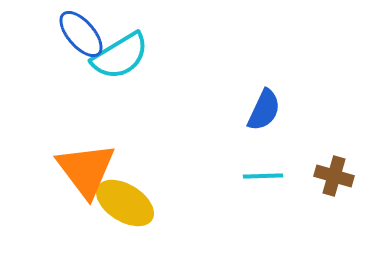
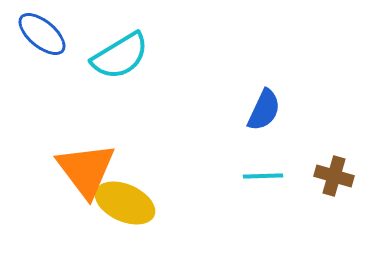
blue ellipse: moved 39 px left; rotated 9 degrees counterclockwise
yellow ellipse: rotated 8 degrees counterclockwise
